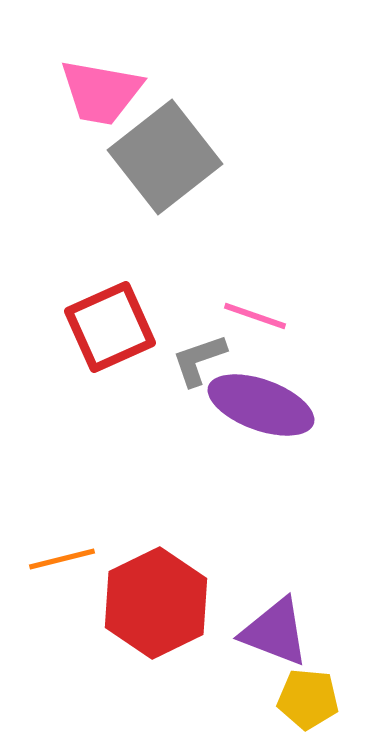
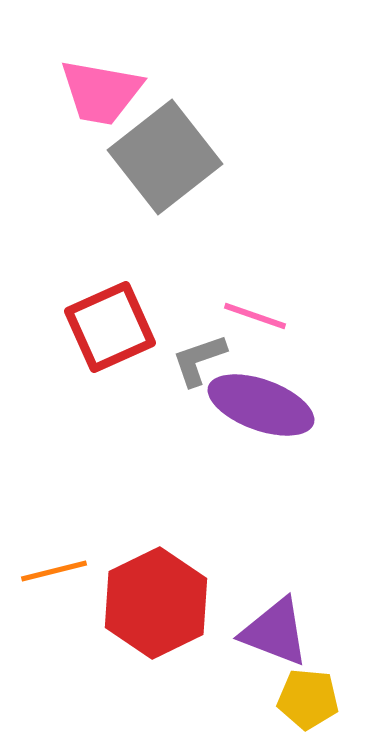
orange line: moved 8 px left, 12 px down
